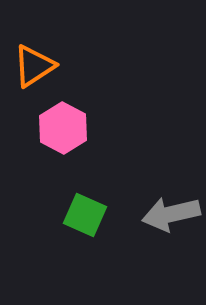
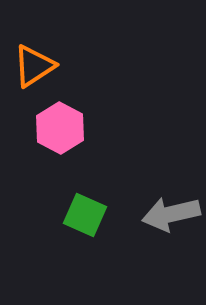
pink hexagon: moved 3 px left
